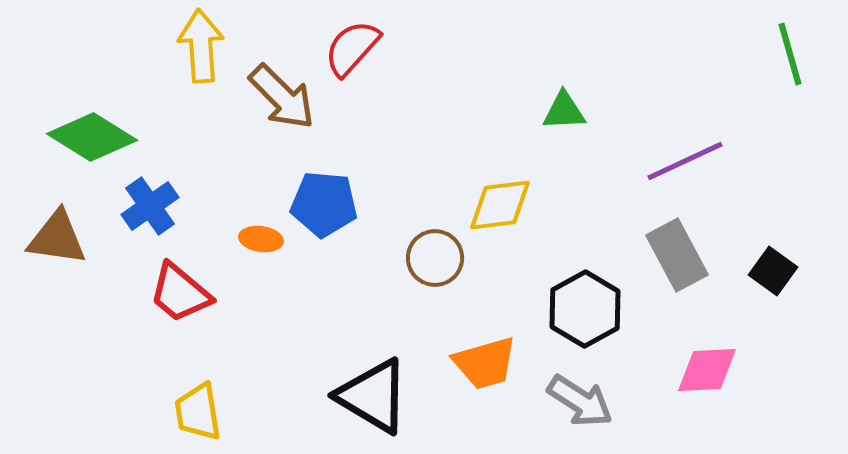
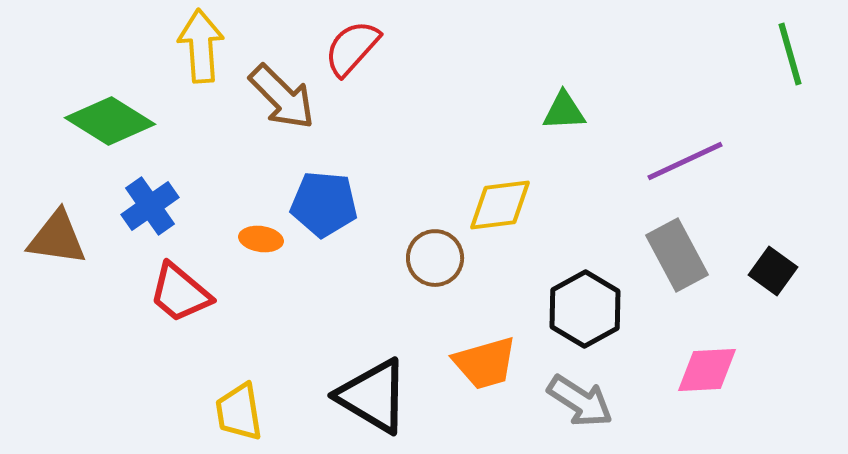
green diamond: moved 18 px right, 16 px up
yellow trapezoid: moved 41 px right
